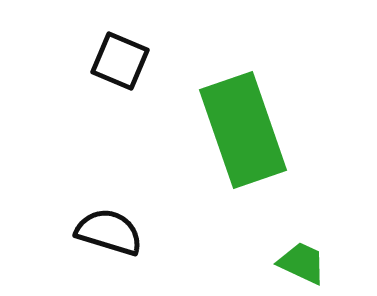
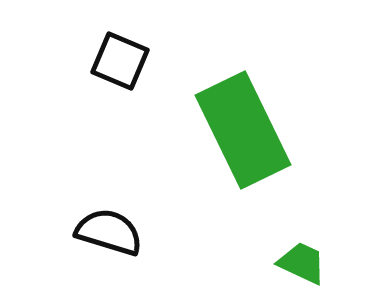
green rectangle: rotated 7 degrees counterclockwise
